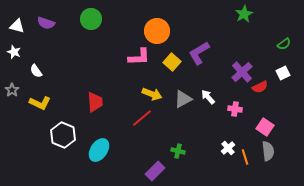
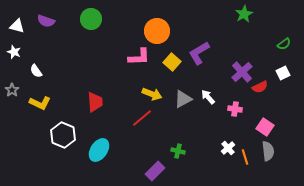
purple semicircle: moved 2 px up
